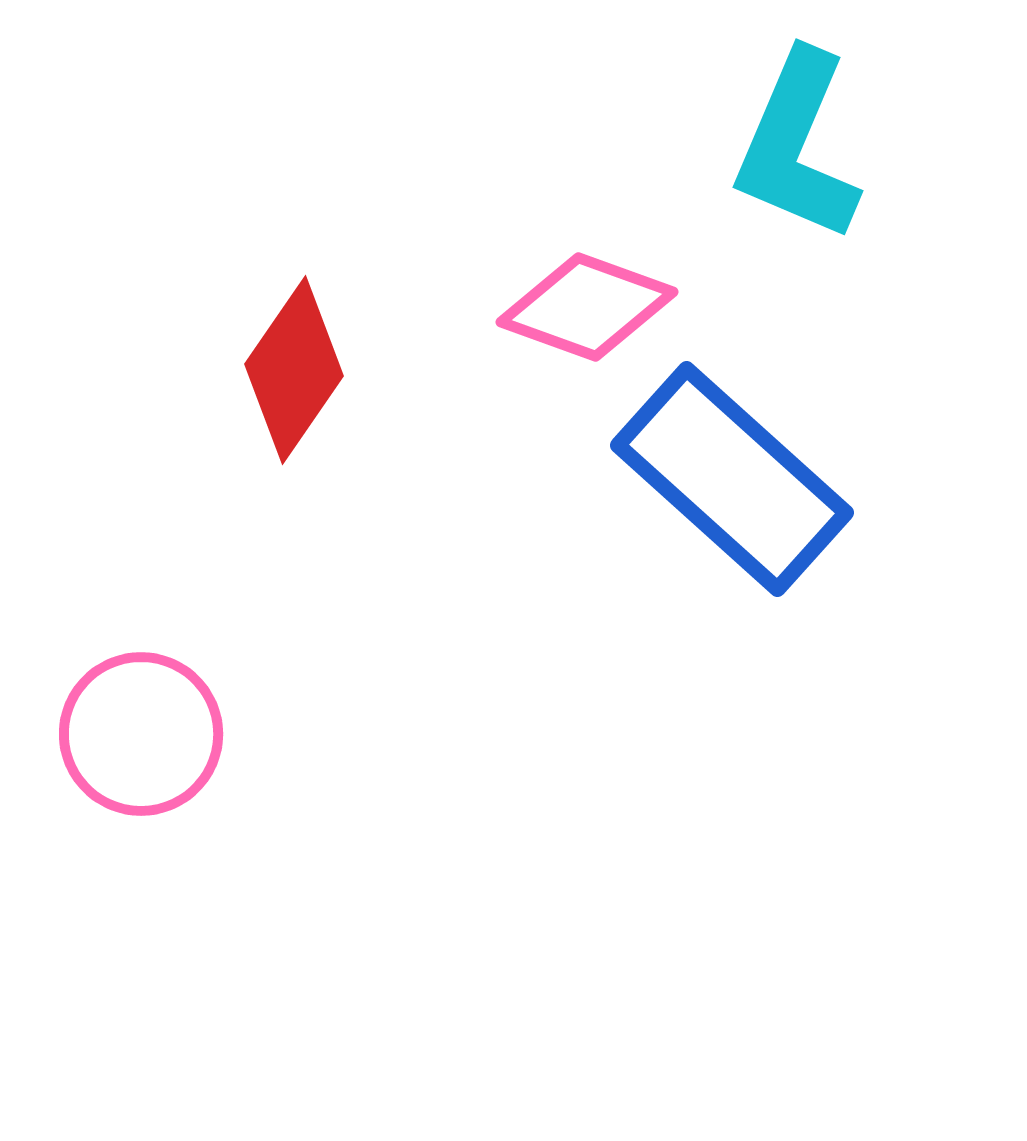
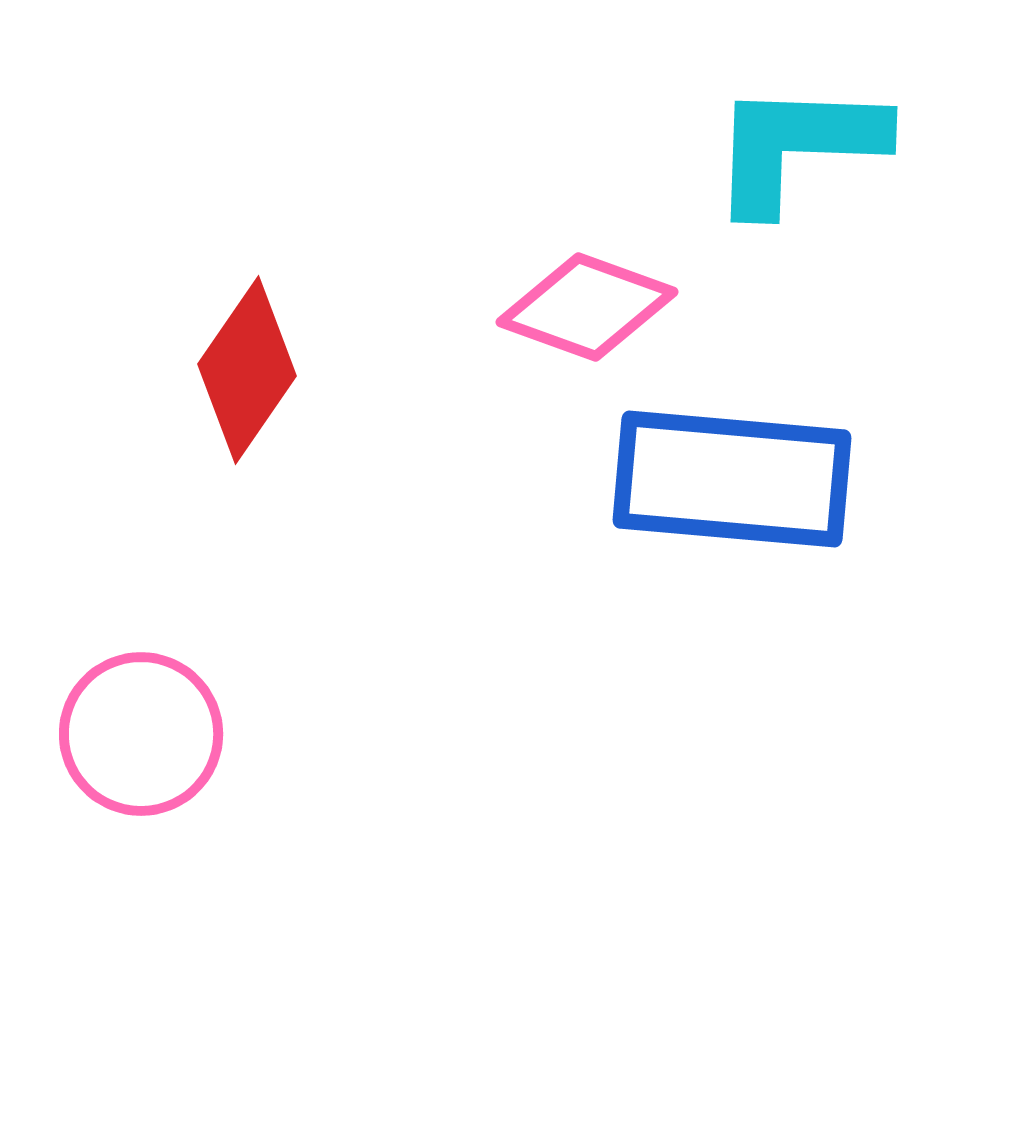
cyan L-shape: rotated 69 degrees clockwise
red diamond: moved 47 px left
blue rectangle: rotated 37 degrees counterclockwise
